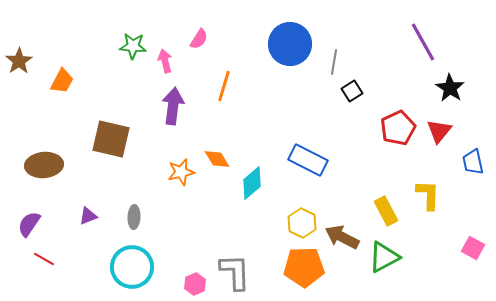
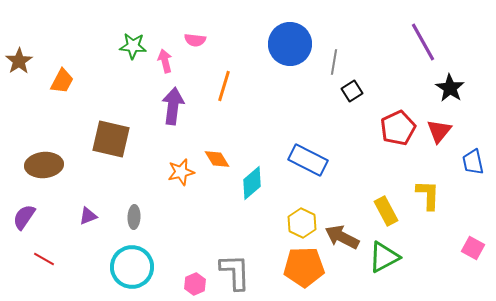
pink semicircle: moved 4 px left, 1 px down; rotated 65 degrees clockwise
purple semicircle: moved 5 px left, 7 px up
